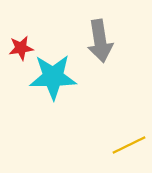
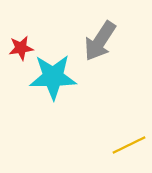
gray arrow: rotated 42 degrees clockwise
